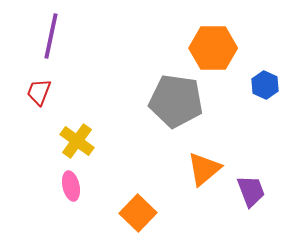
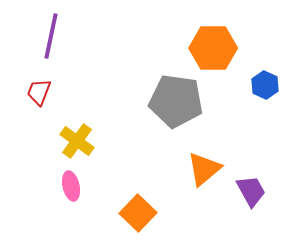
purple trapezoid: rotated 8 degrees counterclockwise
